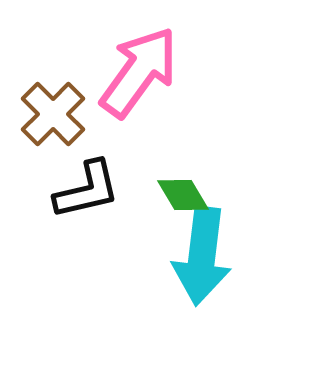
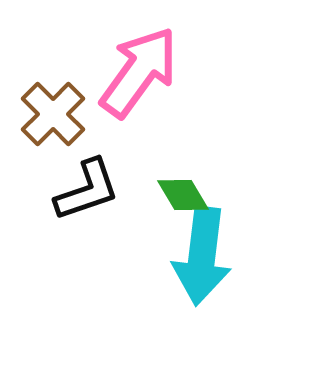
black L-shape: rotated 6 degrees counterclockwise
